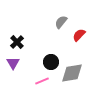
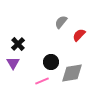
black cross: moved 1 px right, 2 px down
